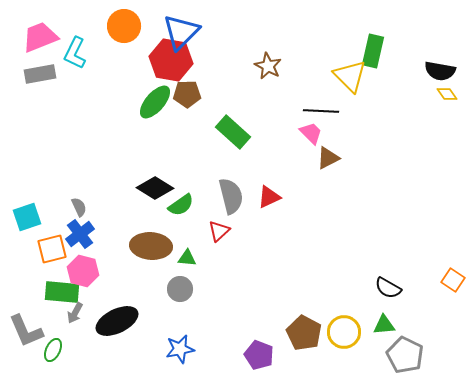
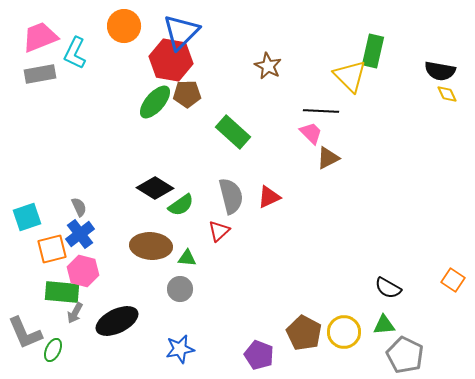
yellow diamond at (447, 94): rotated 10 degrees clockwise
gray L-shape at (26, 331): moved 1 px left, 2 px down
